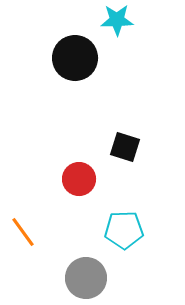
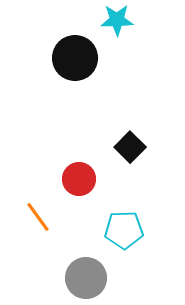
black square: moved 5 px right; rotated 28 degrees clockwise
orange line: moved 15 px right, 15 px up
